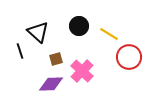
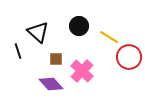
yellow line: moved 3 px down
black line: moved 2 px left
brown square: rotated 16 degrees clockwise
purple diamond: rotated 50 degrees clockwise
